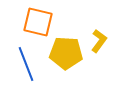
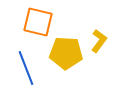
blue line: moved 4 px down
